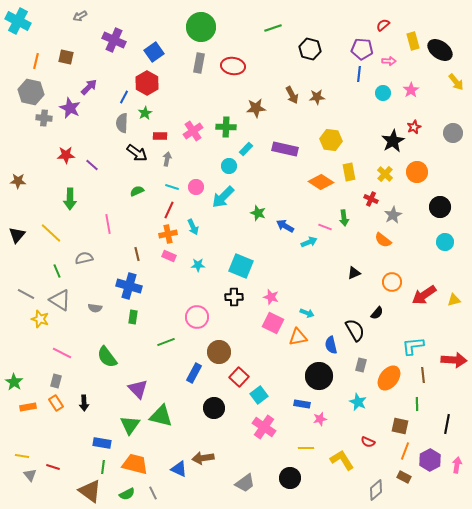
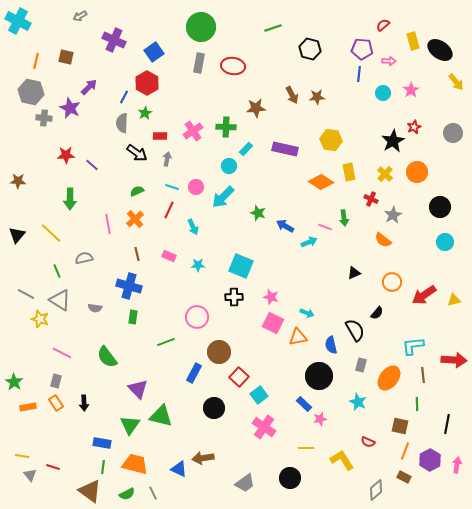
orange cross at (168, 234): moved 33 px left, 15 px up; rotated 30 degrees counterclockwise
blue rectangle at (302, 404): moved 2 px right; rotated 35 degrees clockwise
